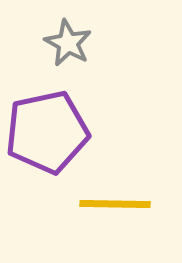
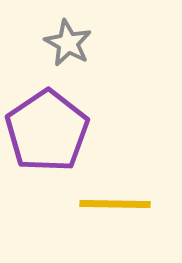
purple pentagon: moved 1 px up; rotated 22 degrees counterclockwise
